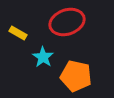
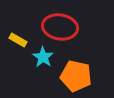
red ellipse: moved 7 px left, 5 px down; rotated 28 degrees clockwise
yellow rectangle: moved 7 px down
